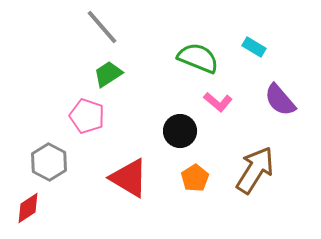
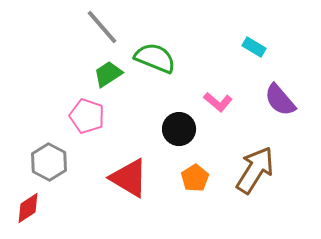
green semicircle: moved 43 px left
black circle: moved 1 px left, 2 px up
